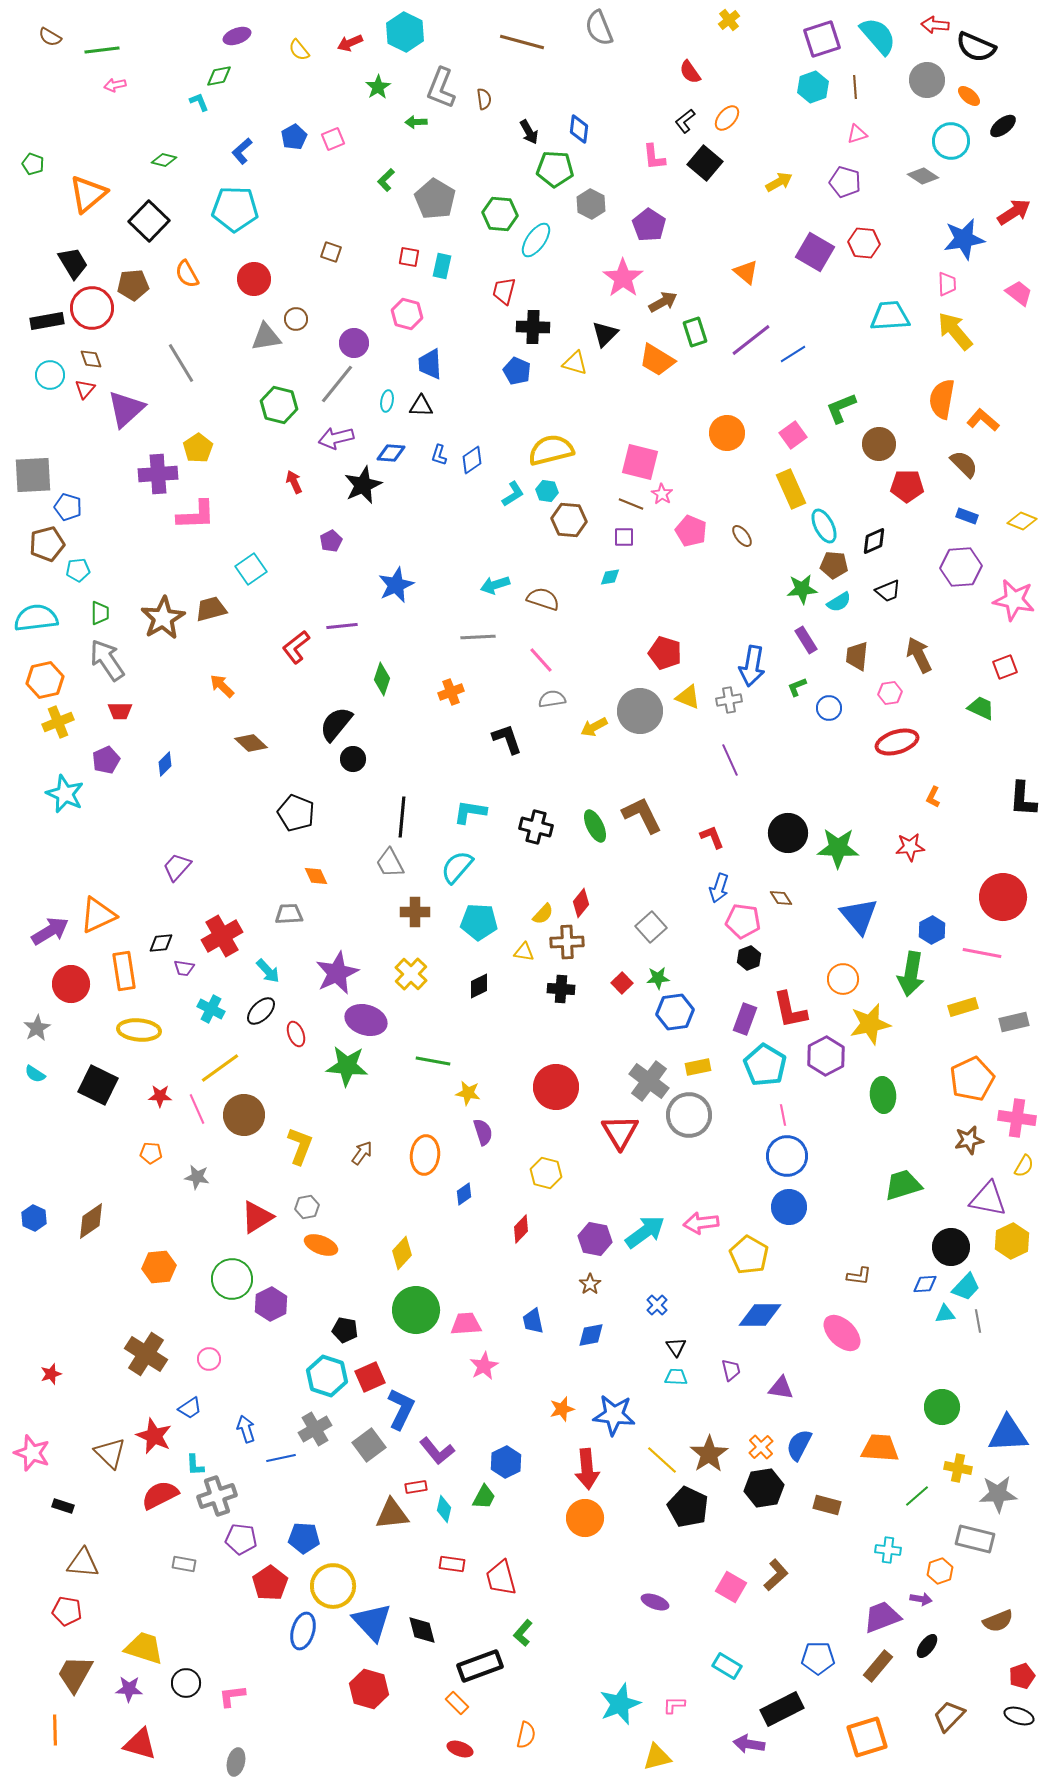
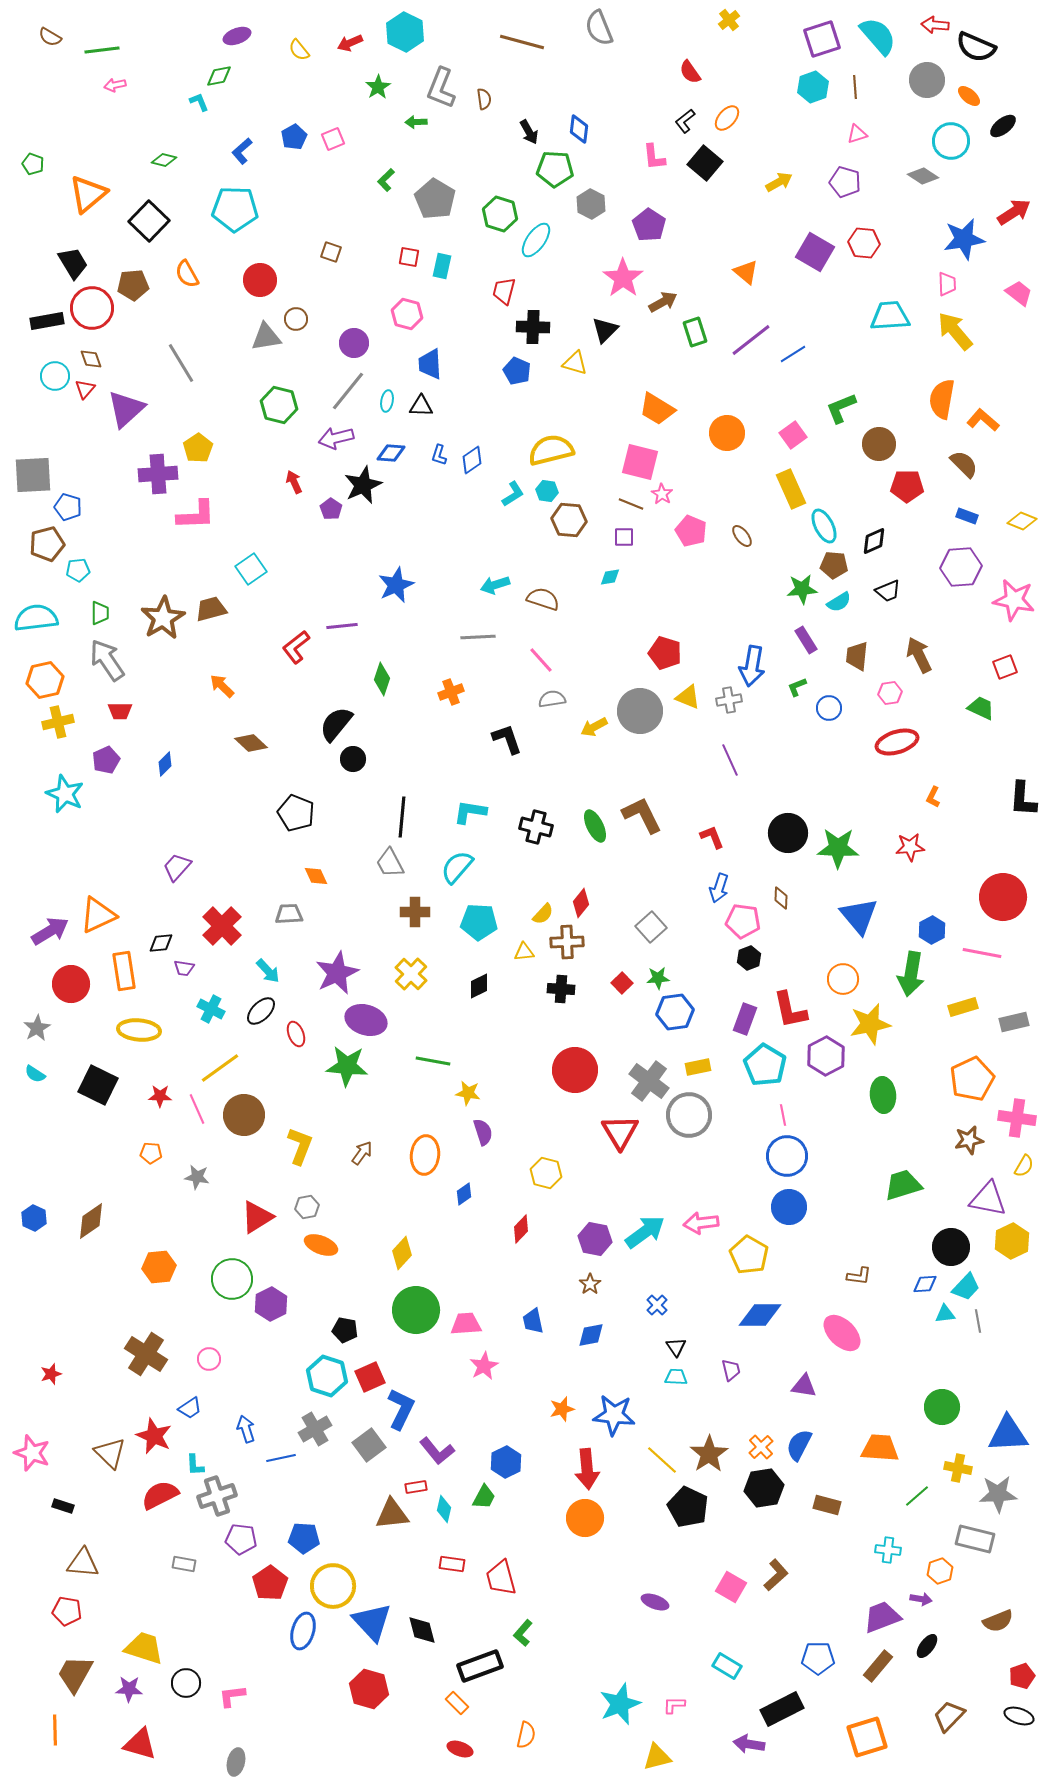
green hexagon at (500, 214): rotated 12 degrees clockwise
red circle at (254, 279): moved 6 px right, 1 px down
black triangle at (605, 334): moved 4 px up
orange trapezoid at (657, 360): moved 49 px down
cyan circle at (50, 375): moved 5 px right, 1 px down
gray line at (337, 384): moved 11 px right, 7 px down
purple pentagon at (331, 541): moved 32 px up; rotated 10 degrees counterclockwise
yellow cross at (58, 722): rotated 8 degrees clockwise
brown diamond at (781, 898): rotated 35 degrees clockwise
red cross at (222, 936): moved 10 px up; rotated 15 degrees counterclockwise
yellow triangle at (524, 952): rotated 15 degrees counterclockwise
red circle at (556, 1087): moved 19 px right, 17 px up
purple triangle at (781, 1388): moved 23 px right, 2 px up
